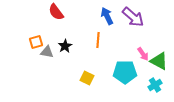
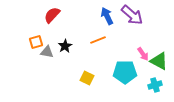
red semicircle: moved 4 px left, 3 px down; rotated 78 degrees clockwise
purple arrow: moved 1 px left, 2 px up
orange line: rotated 63 degrees clockwise
cyan cross: rotated 16 degrees clockwise
